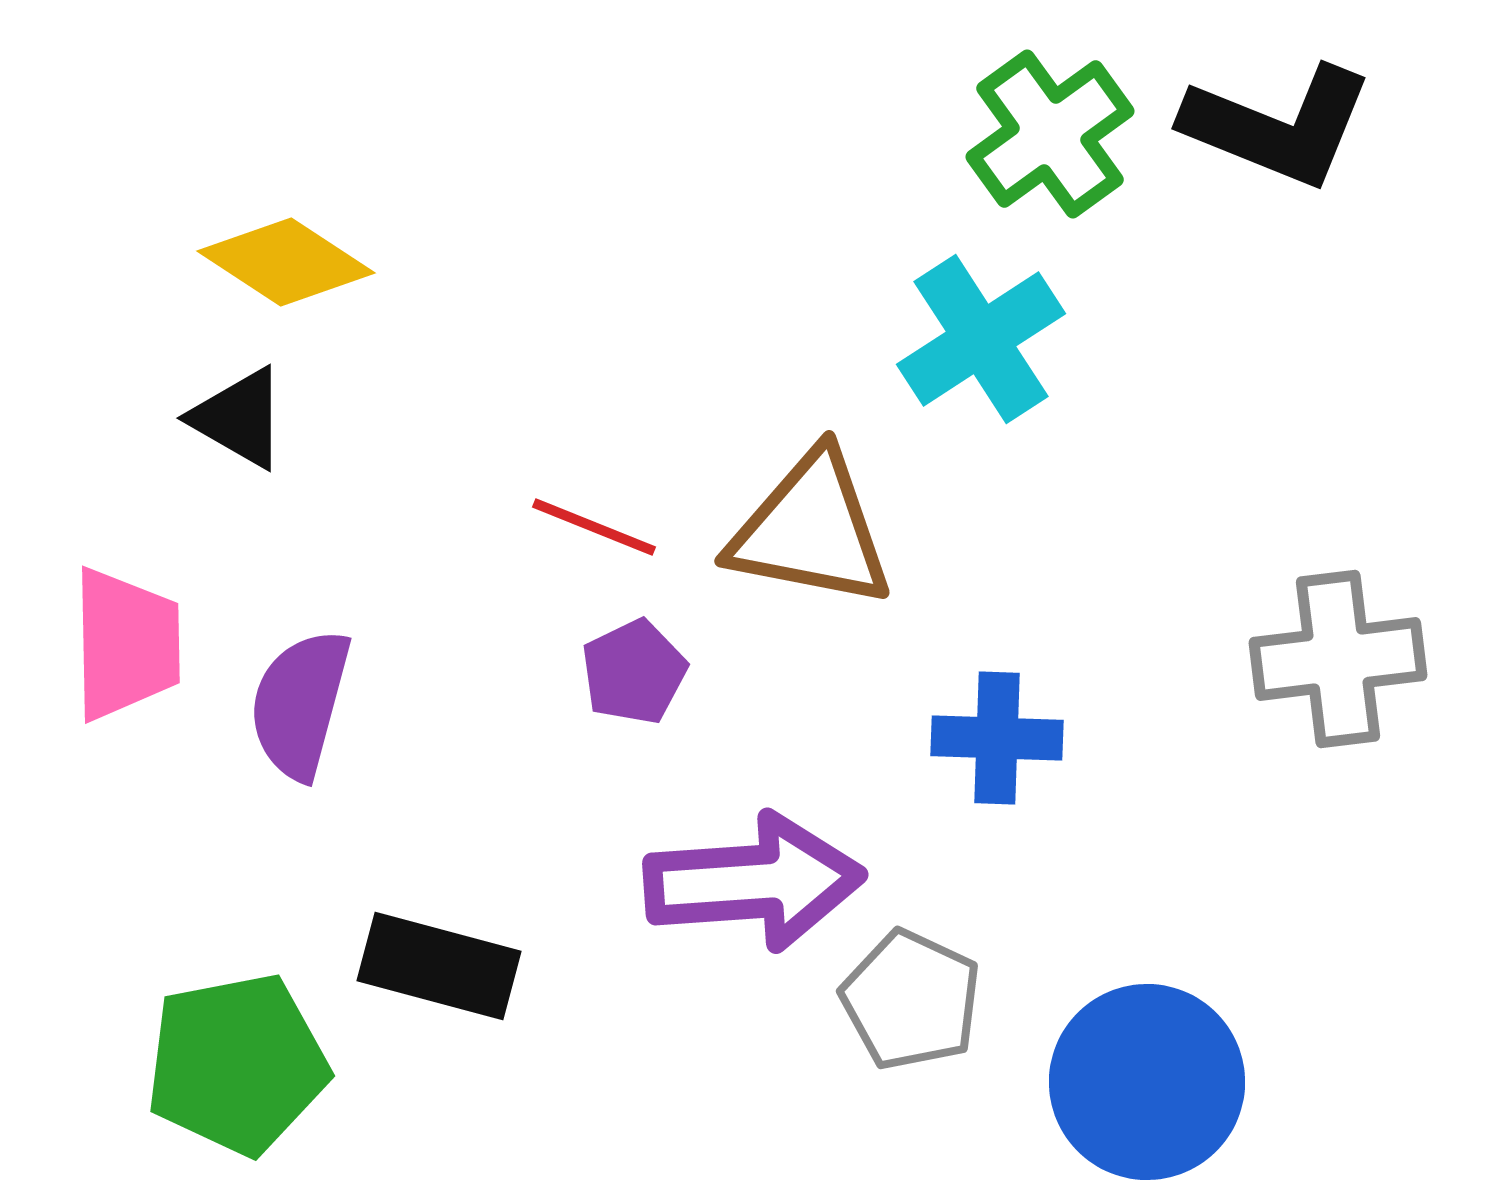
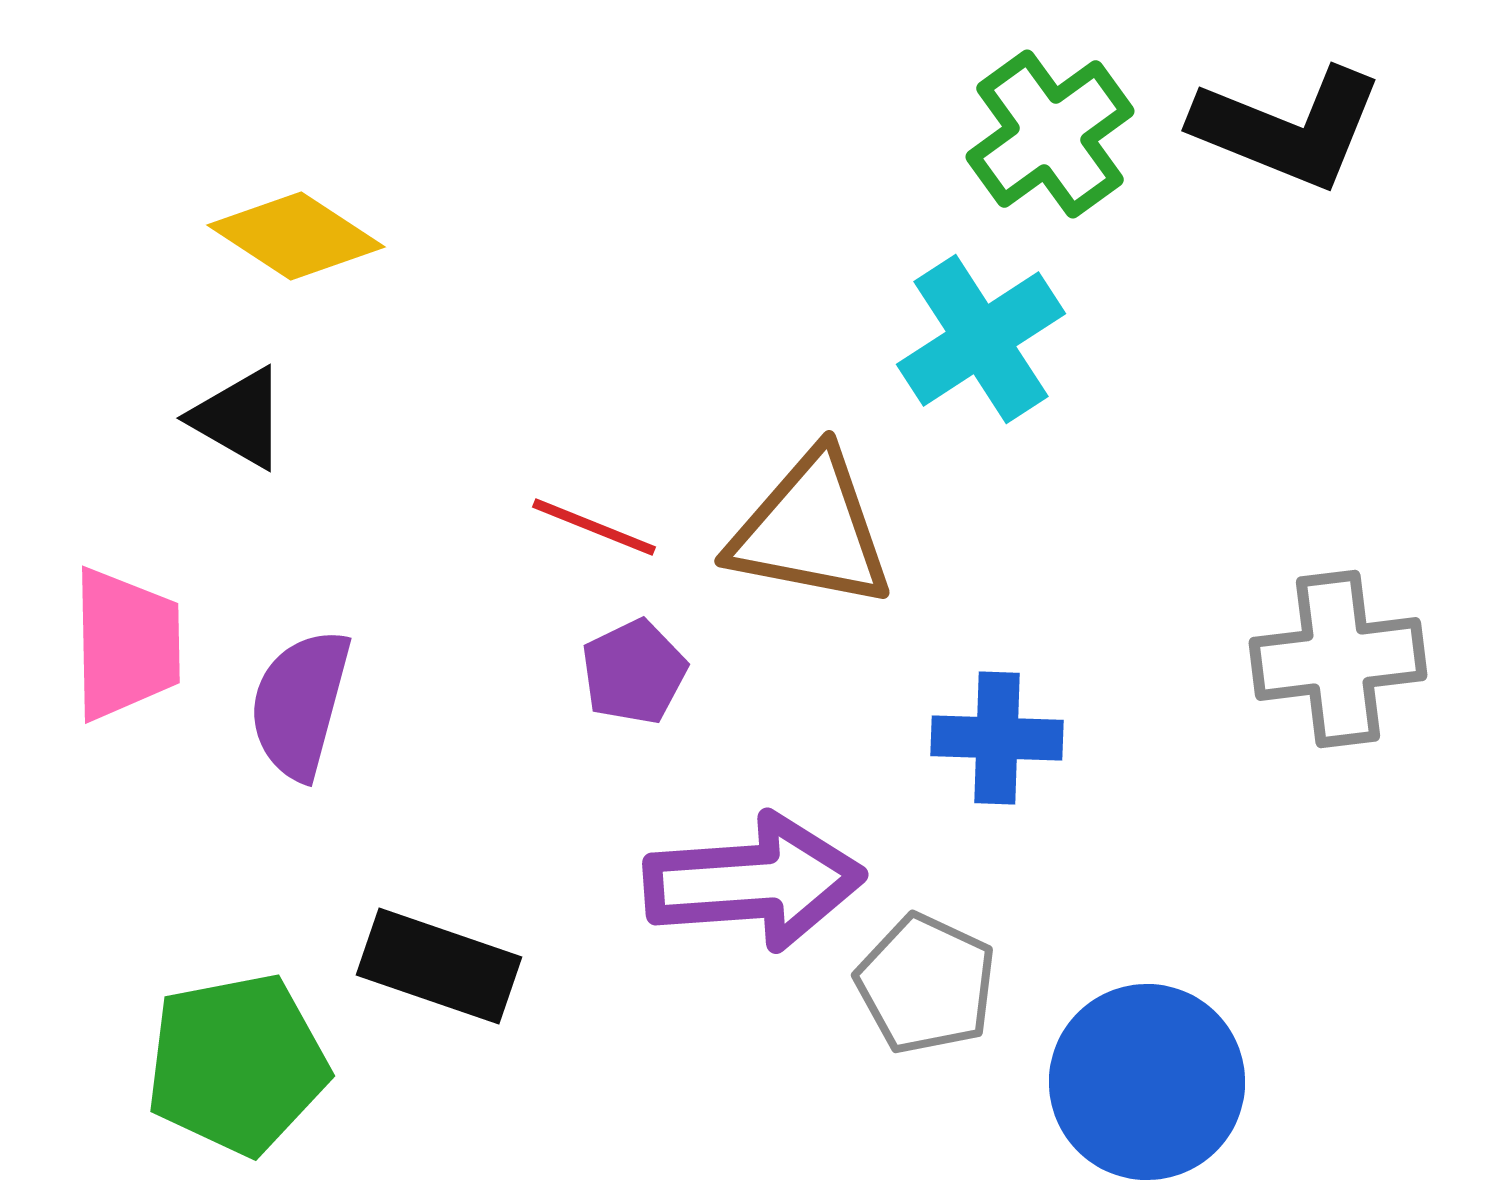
black L-shape: moved 10 px right, 2 px down
yellow diamond: moved 10 px right, 26 px up
black rectangle: rotated 4 degrees clockwise
gray pentagon: moved 15 px right, 16 px up
